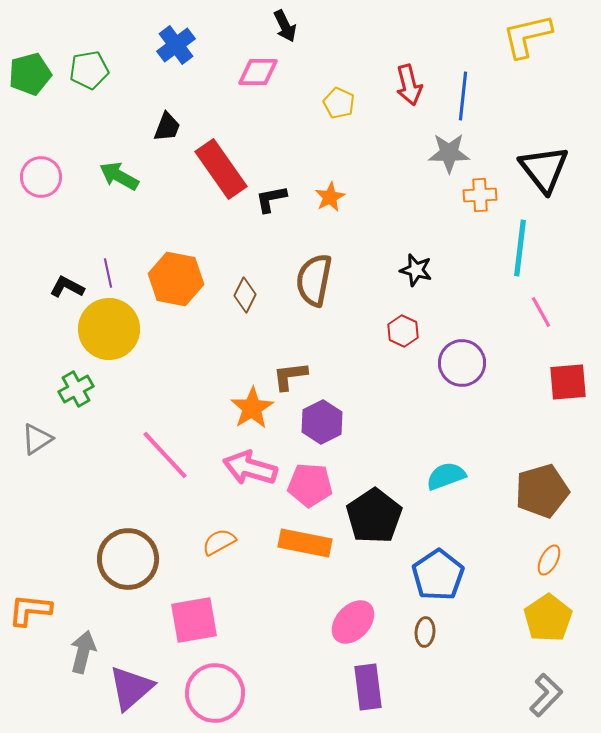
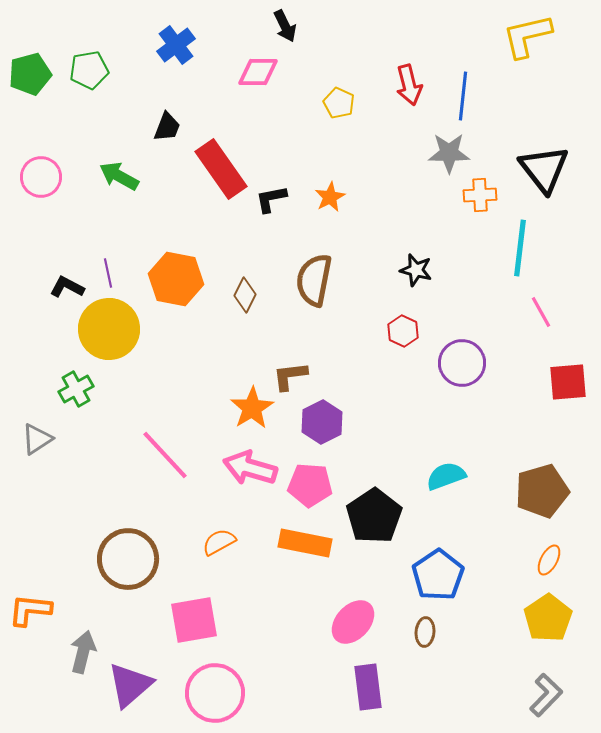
purple triangle at (131, 688): moved 1 px left, 3 px up
